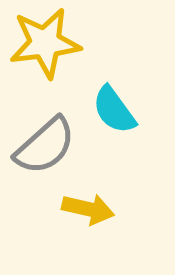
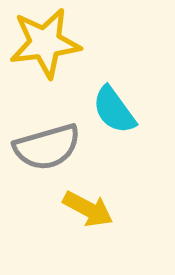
gray semicircle: moved 2 px right, 1 px down; rotated 26 degrees clockwise
yellow arrow: rotated 15 degrees clockwise
